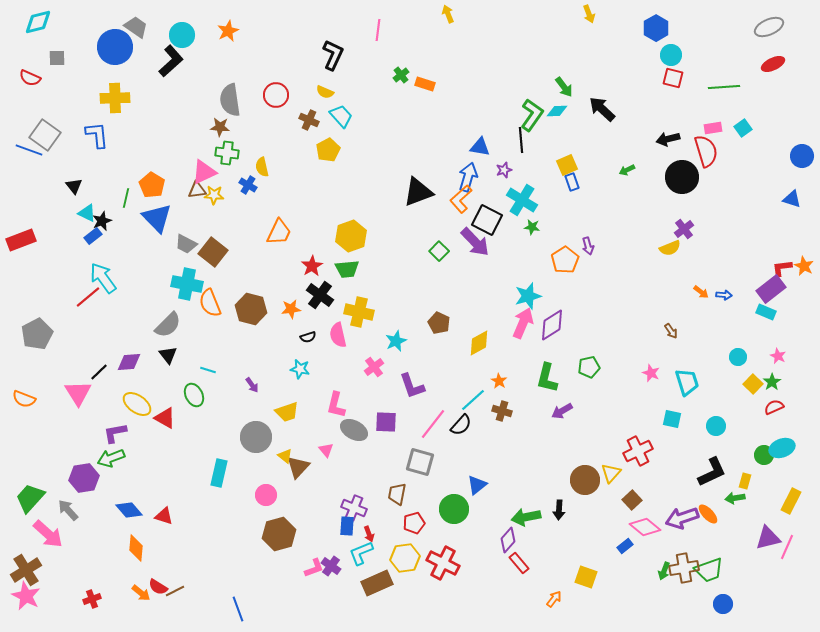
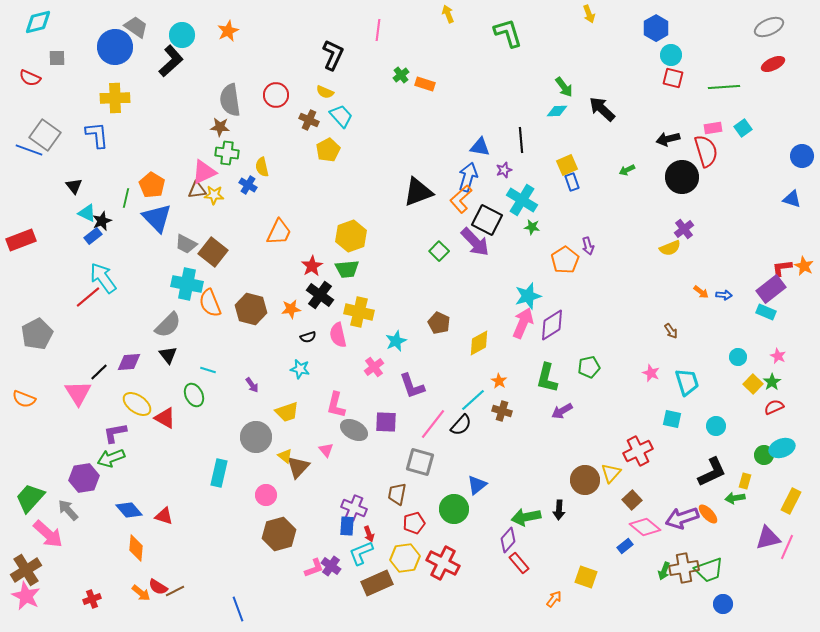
green L-shape at (532, 115): moved 24 px left, 82 px up; rotated 52 degrees counterclockwise
